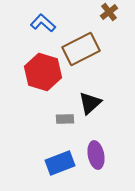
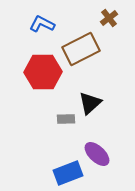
brown cross: moved 6 px down
blue L-shape: moved 1 px left, 1 px down; rotated 15 degrees counterclockwise
red hexagon: rotated 18 degrees counterclockwise
gray rectangle: moved 1 px right
purple ellipse: moved 1 px right, 1 px up; rotated 36 degrees counterclockwise
blue rectangle: moved 8 px right, 10 px down
